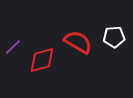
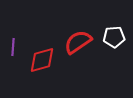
red semicircle: rotated 64 degrees counterclockwise
purple line: rotated 42 degrees counterclockwise
